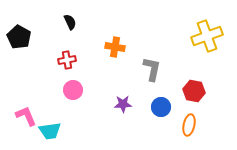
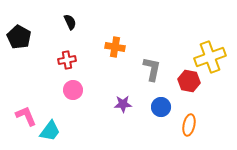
yellow cross: moved 3 px right, 21 px down
red hexagon: moved 5 px left, 10 px up
cyan trapezoid: rotated 45 degrees counterclockwise
